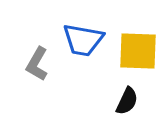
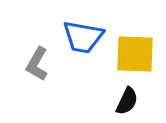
blue trapezoid: moved 3 px up
yellow square: moved 3 px left, 3 px down
